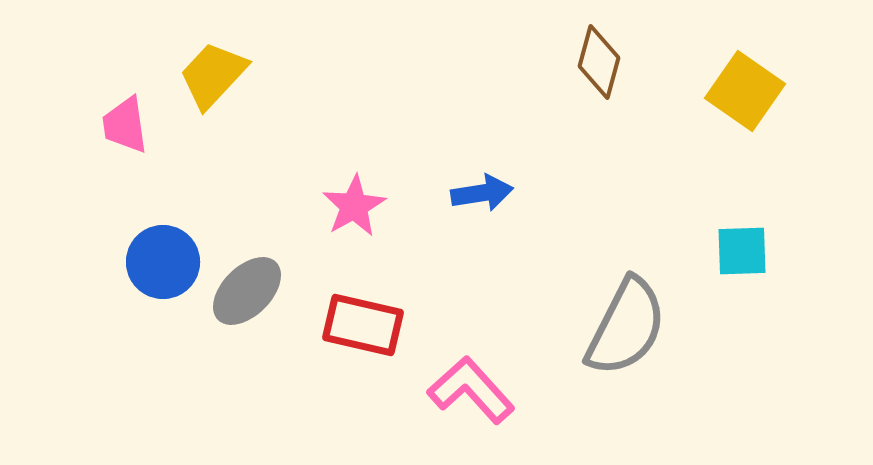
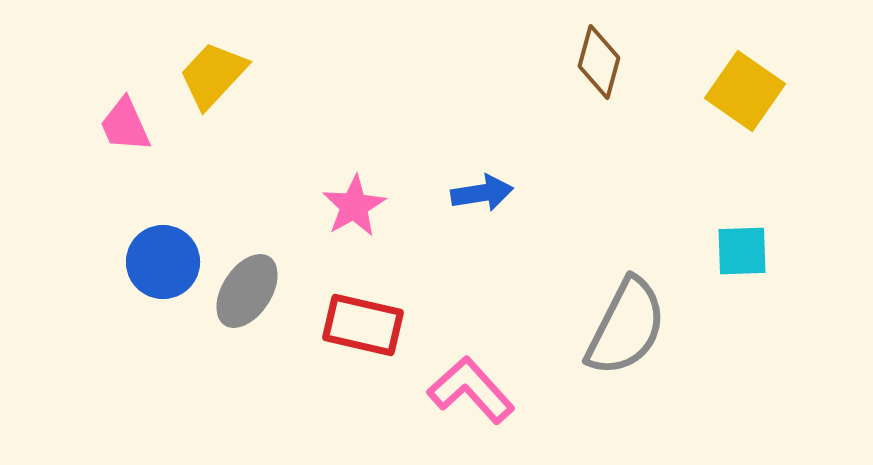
pink trapezoid: rotated 16 degrees counterclockwise
gray ellipse: rotated 12 degrees counterclockwise
